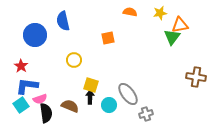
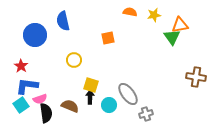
yellow star: moved 6 px left, 2 px down
green triangle: rotated 12 degrees counterclockwise
